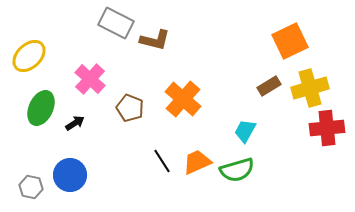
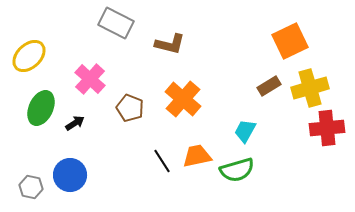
brown L-shape: moved 15 px right, 4 px down
orange trapezoid: moved 6 px up; rotated 12 degrees clockwise
